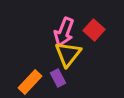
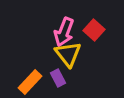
yellow triangle: rotated 16 degrees counterclockwise
